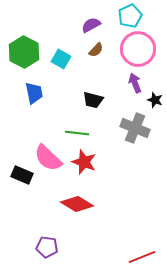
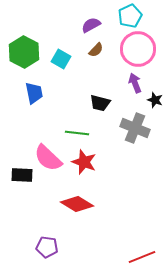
black trapezoid: moved 7 px right, 3 px down
black rectangle: rotated 20 degrees counterclockwise
